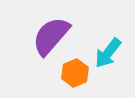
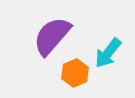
purple semicircle: moved 1 px right
